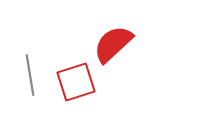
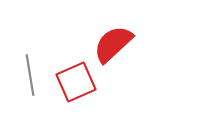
red square: rotated 6 degrees counterclockwise
